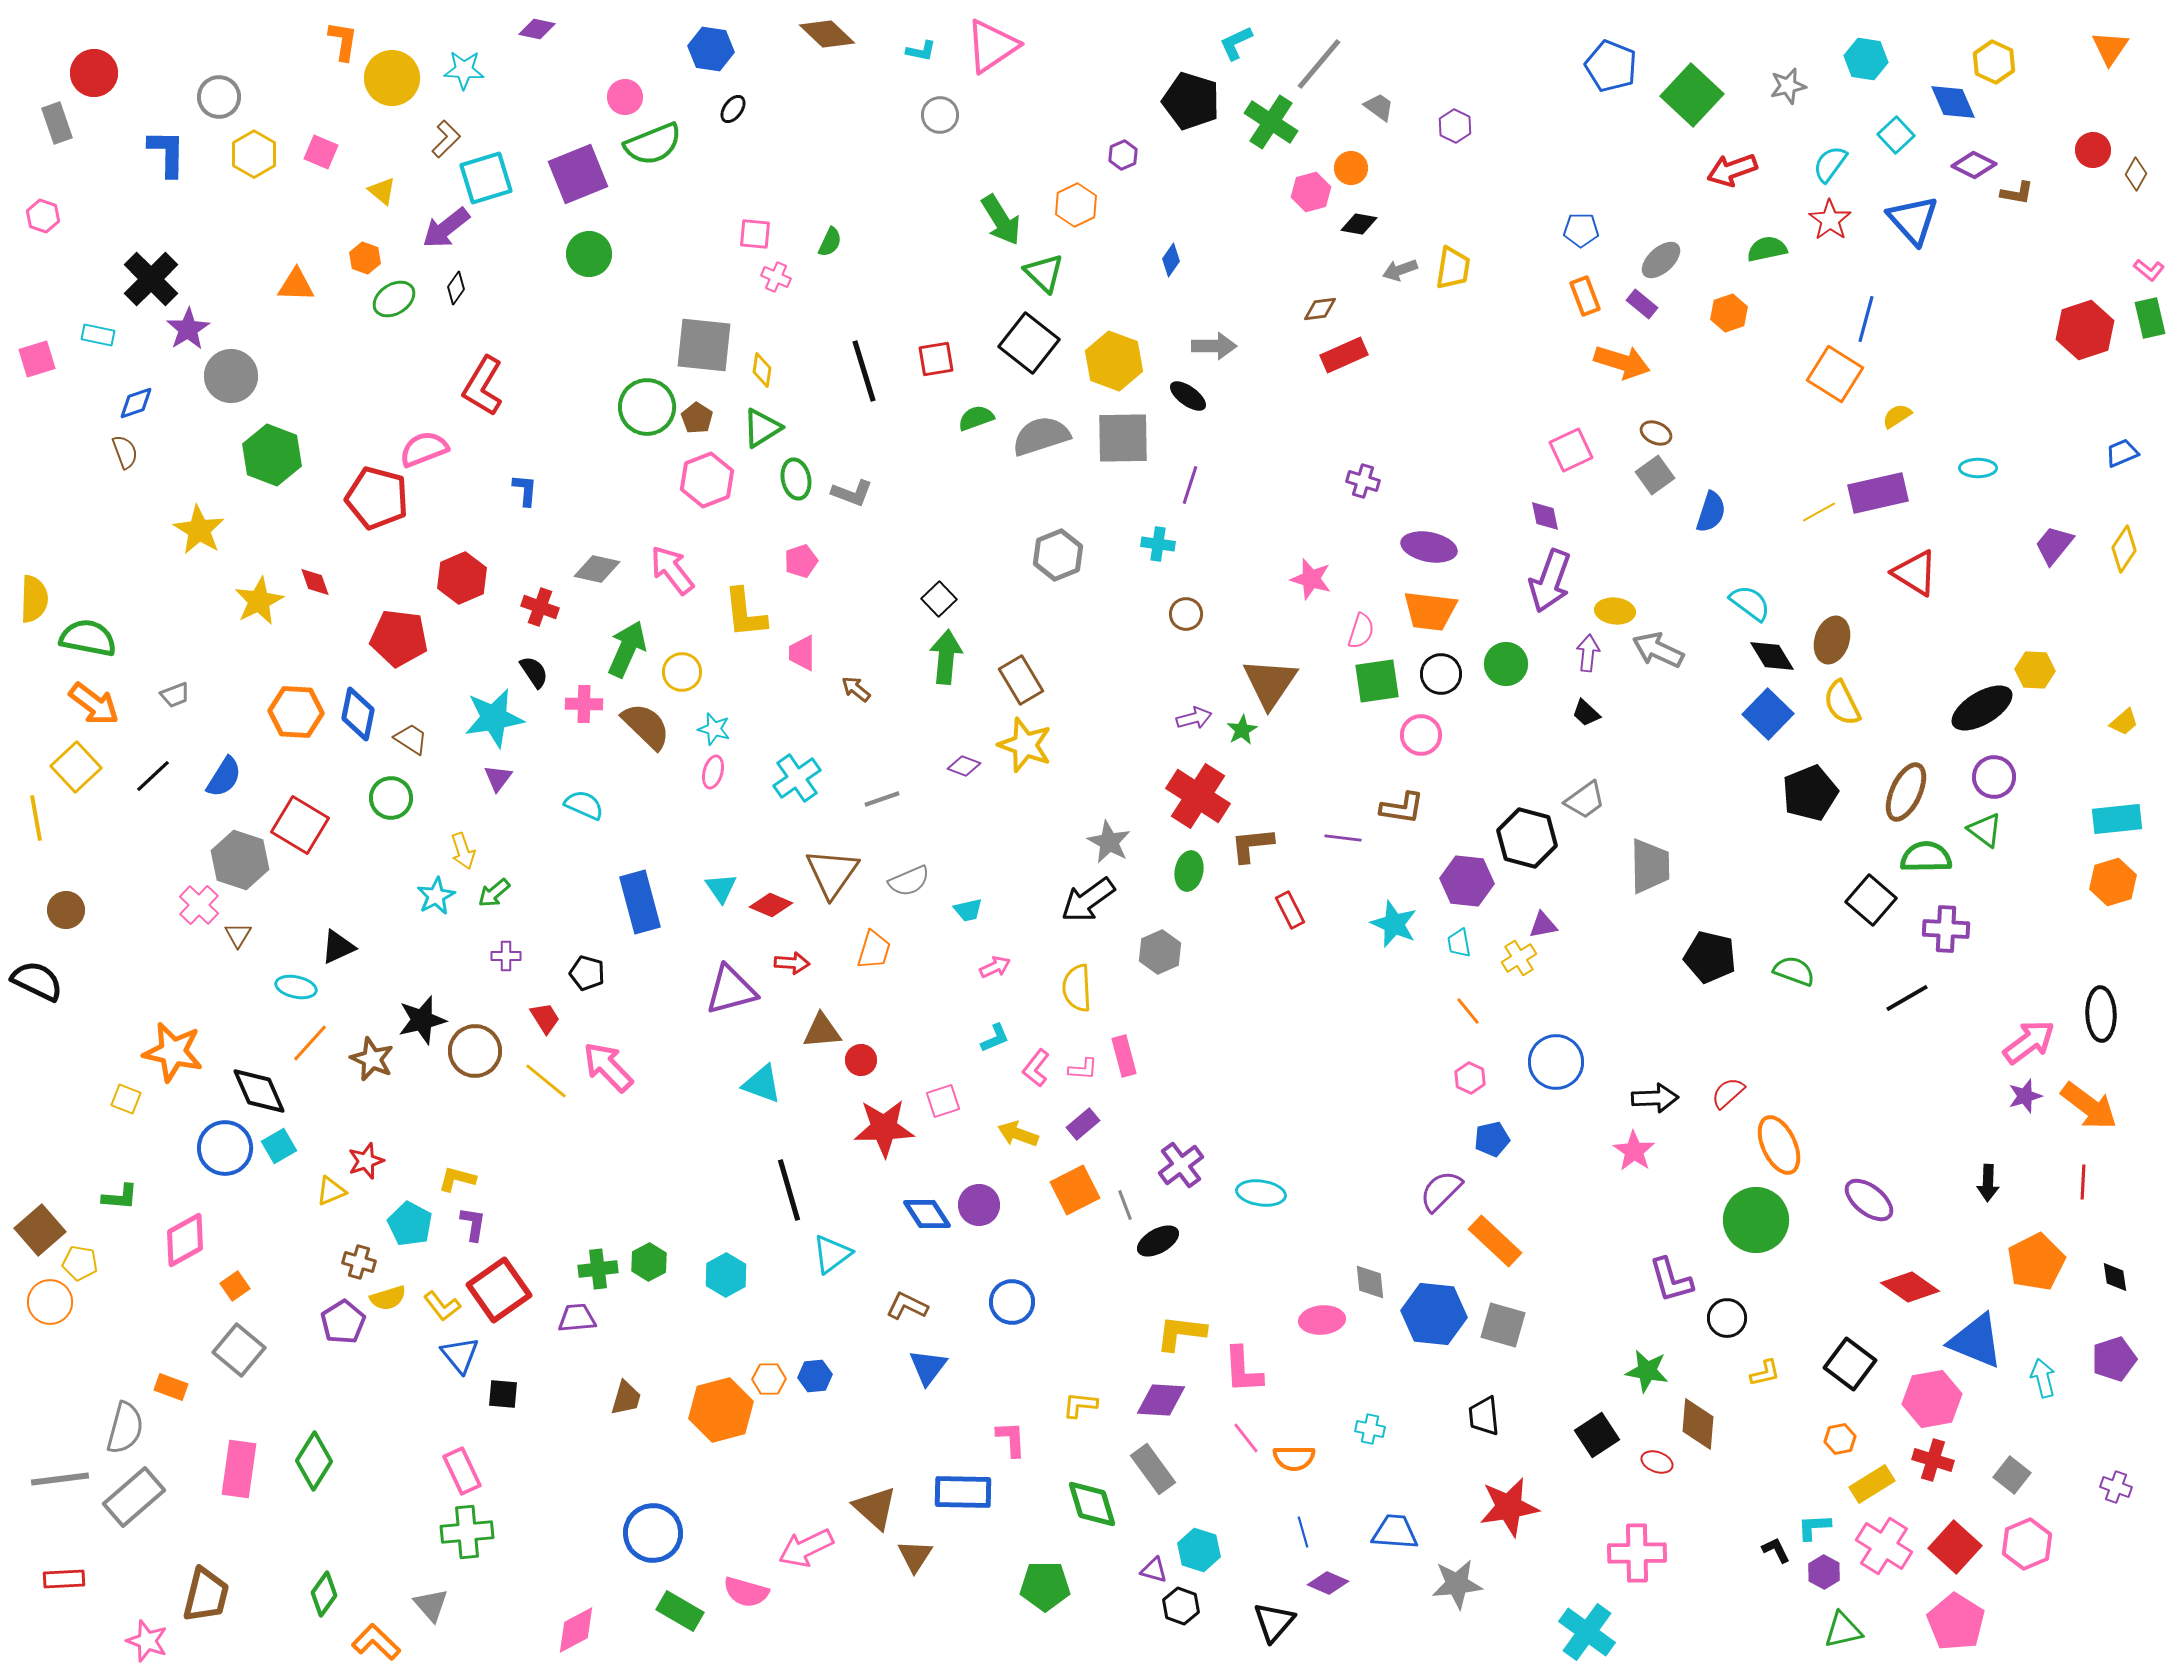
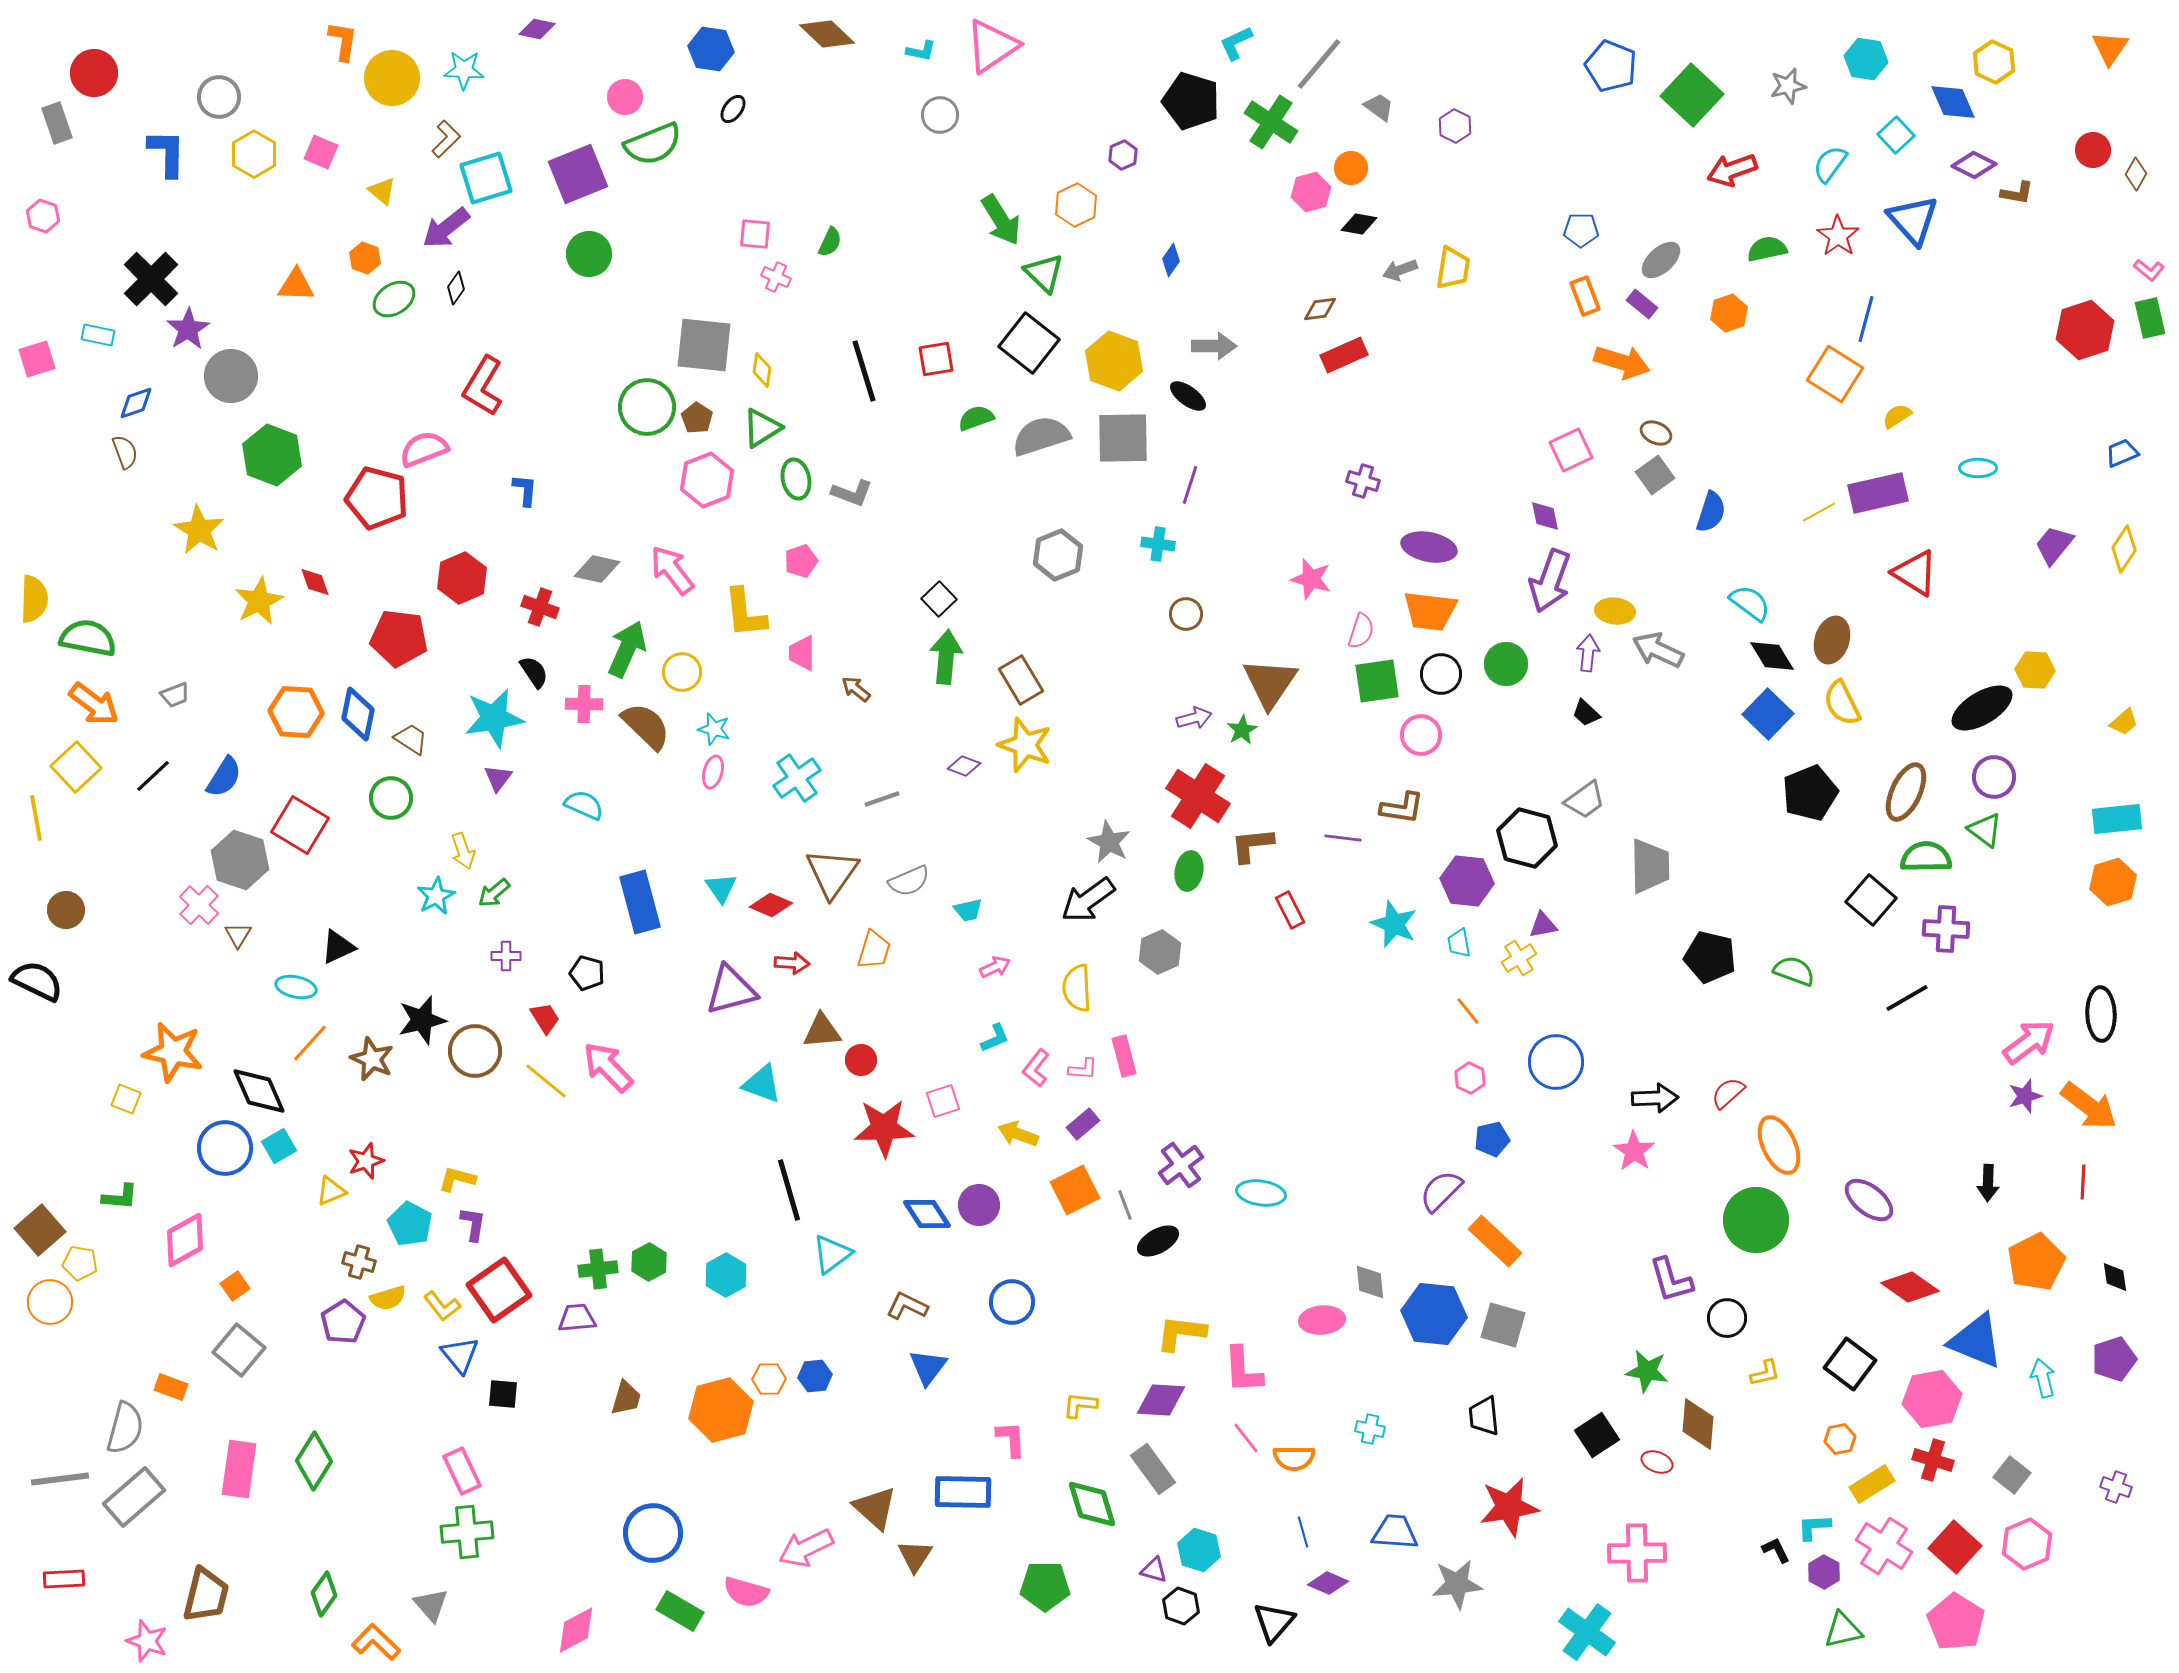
red star at (1830, 220): moved 8 px right, 16 px down
